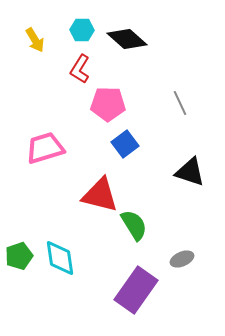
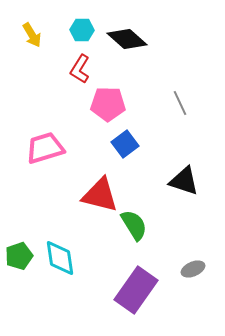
yellow arrow: moved 3 px left, 5 px up
black triangle: moved 6 px left, 9 px down
gray ellipse: moved 11 px right, 10 px down
